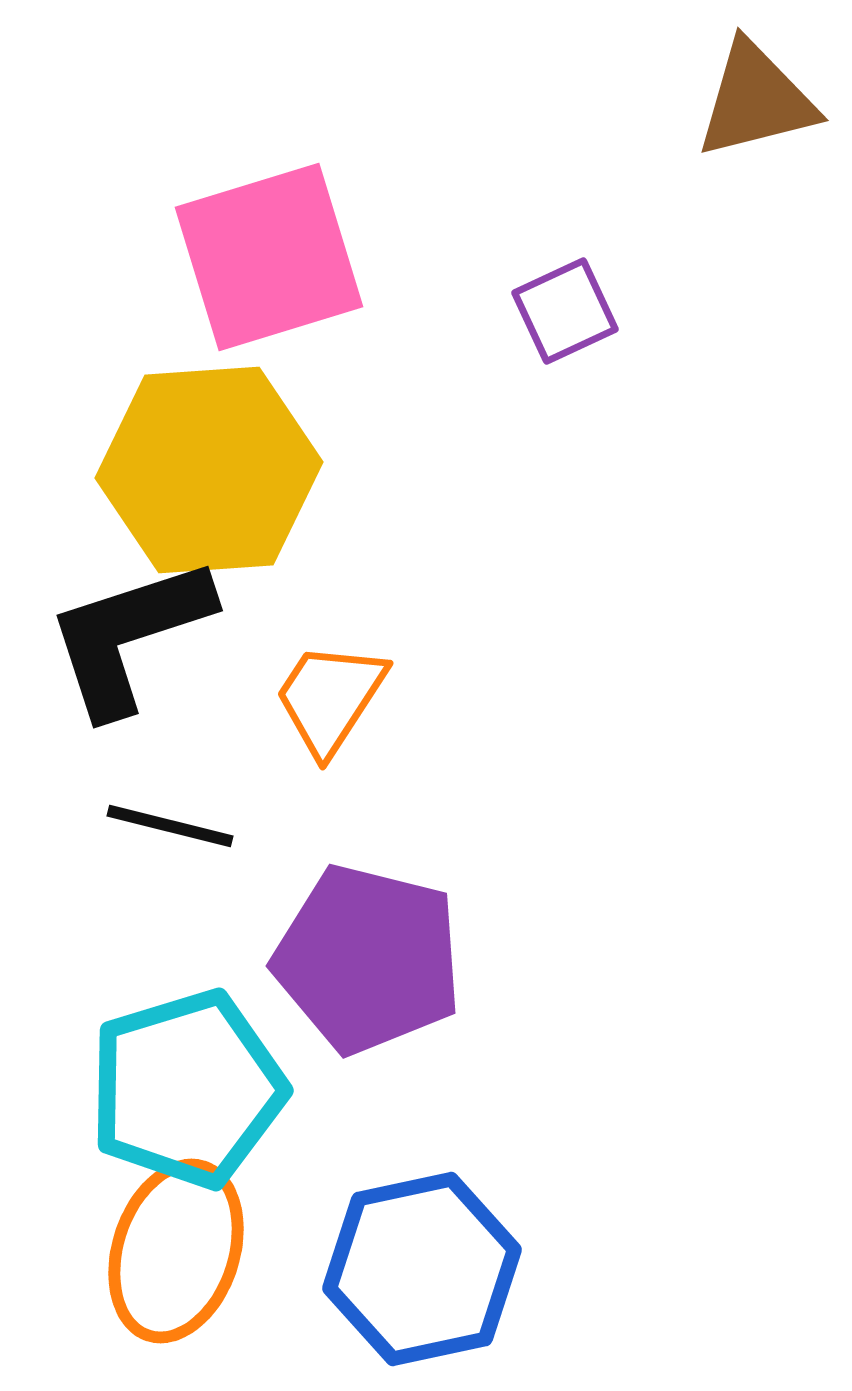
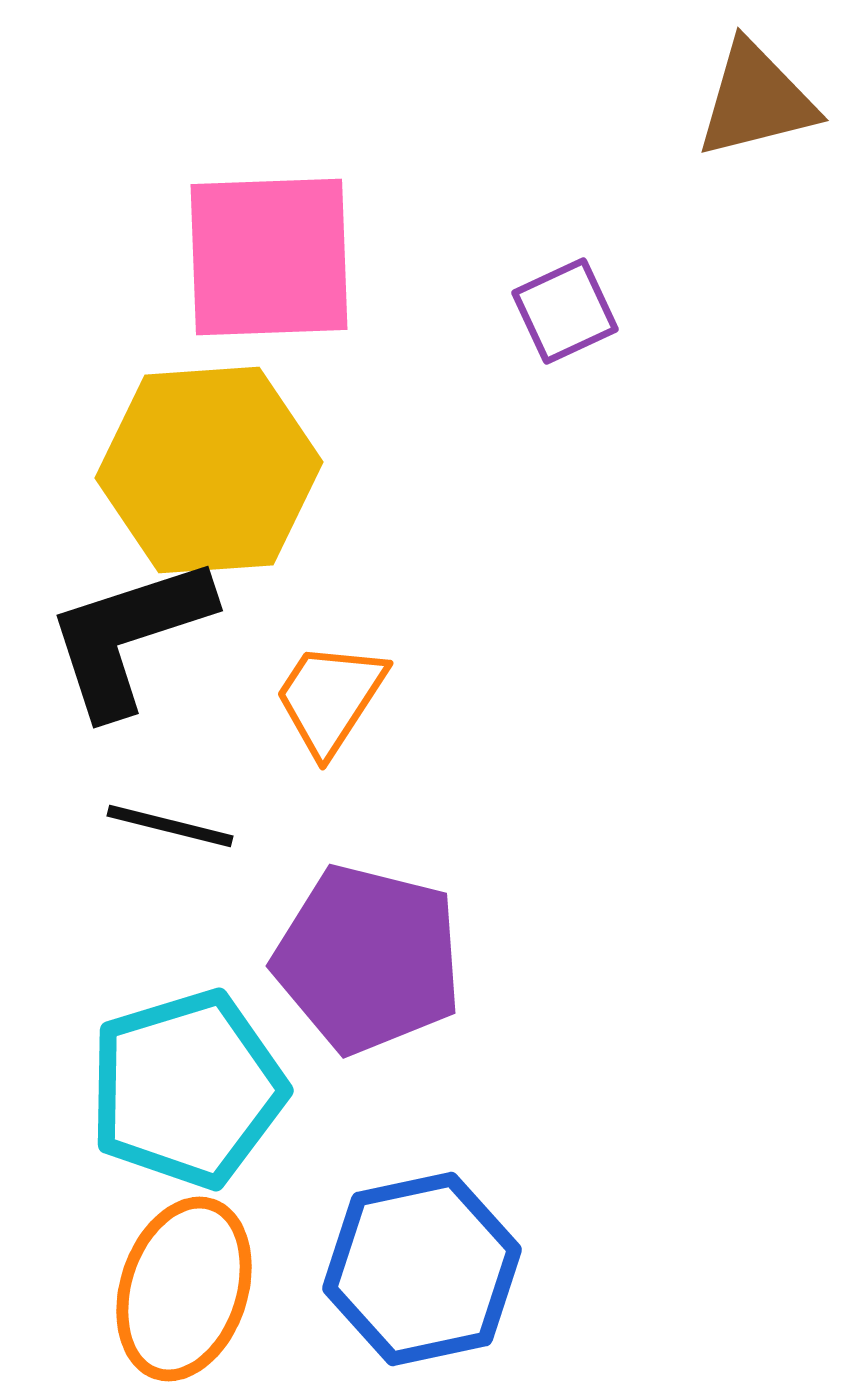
pink square: rotated 15 degrees clockwise
orange ellipse: moved 8 px right, 38 px down
